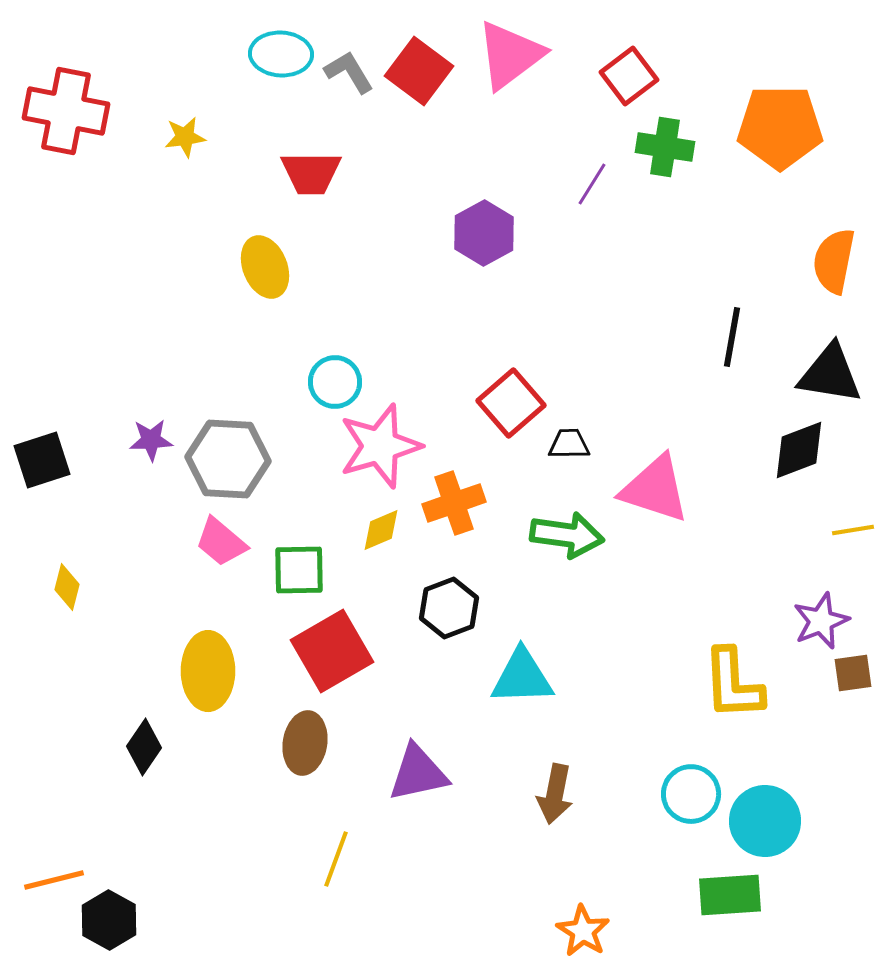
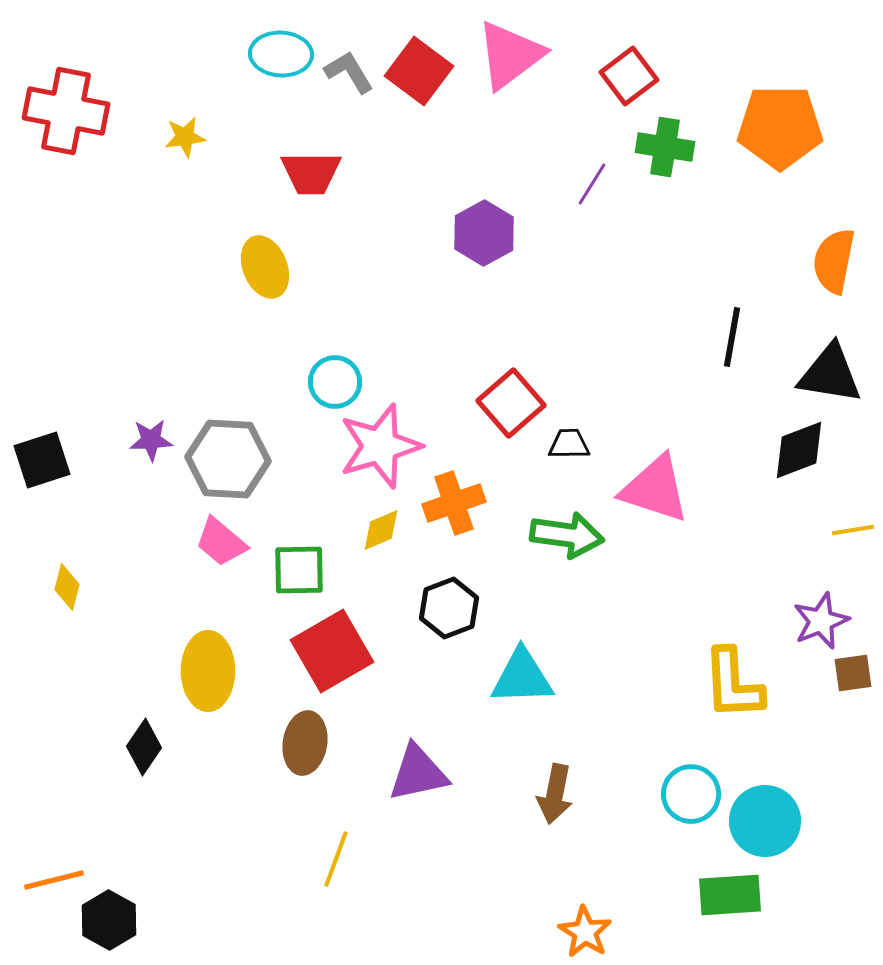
orange star at (583, 931): moved 2 px right, 1 px down
